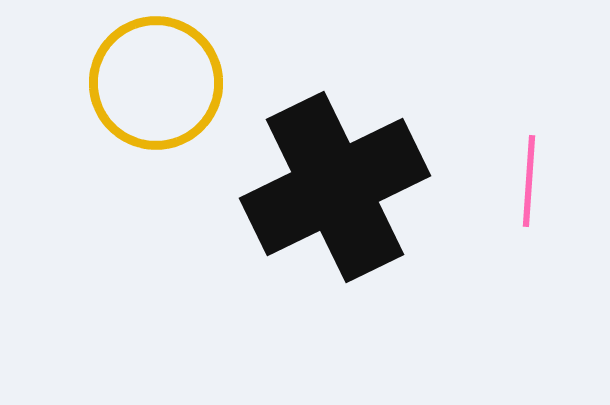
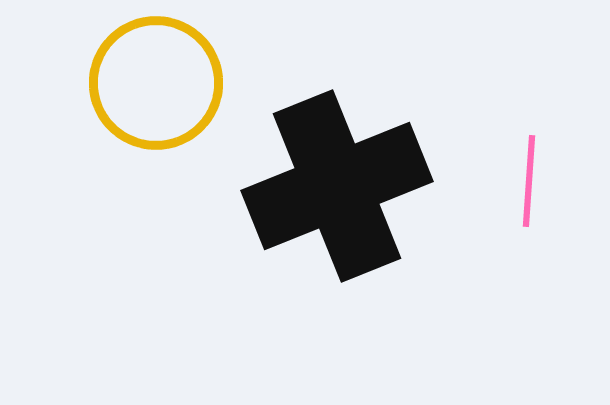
black cross: moved 2 px right, 1 px up; rotated 4 degrees clockwise
